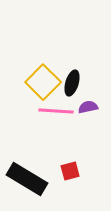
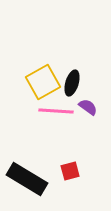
yellow square: rotated 16 degrees clockwise
purple semicircle: rotated 48 degrees clockwise
